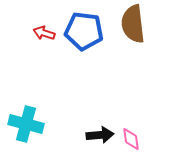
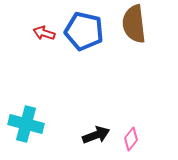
brown semicircle: moved 1 px right
blue pentagon: rotated 6 degrees clockwise
black arrow: moved 4 px left; rotated 16 degrees counterclockwise
pink diamond: rotated 45 degrees clockwise
